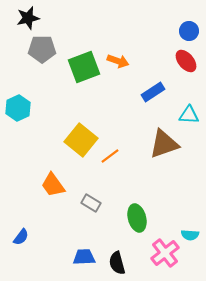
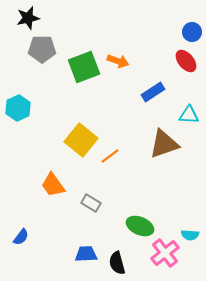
blue circle: moved 3 px right, 1 px down
green ellipse: moved 3 px right, 8 px down; rotated 52 degrees counterclockwise
blue trapezoid: moved 2 px right, 3 px up
